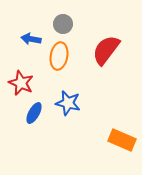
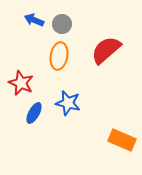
gray circle: moved 1 px left
blue arrow: moved 3 px right, 19 px up; rotated 12 degrees clockwise
red semicircle: rotated 12 degrees clockwise
